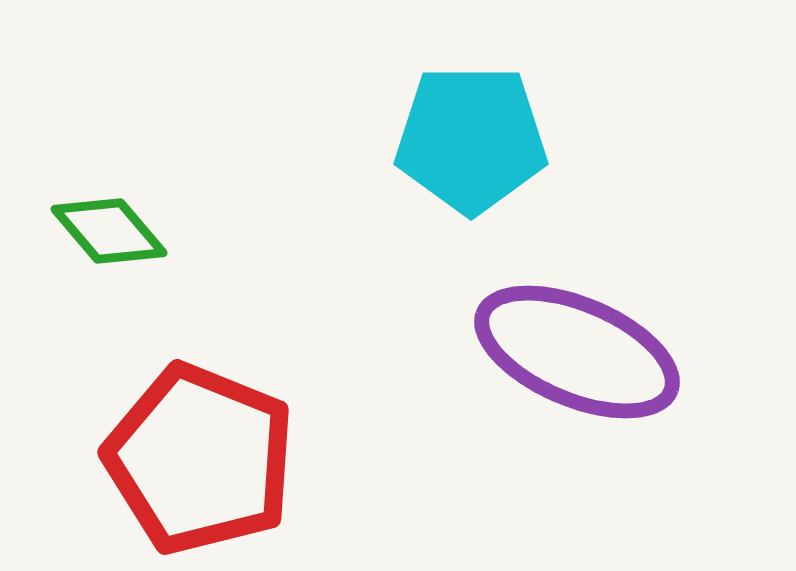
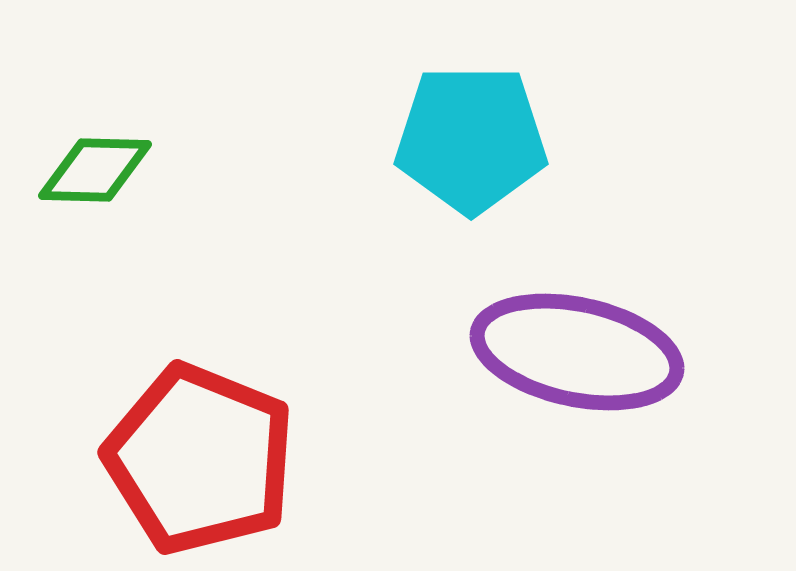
green diamond: moved 14 px left, 61 px up; rotated 48 degrees counterclockwise
purple ellipse: rotated 11 degrees counterclockwise
